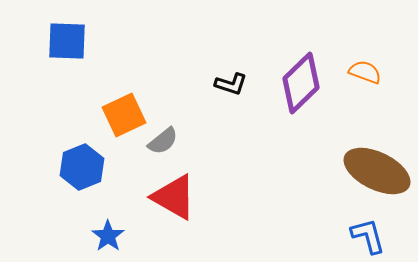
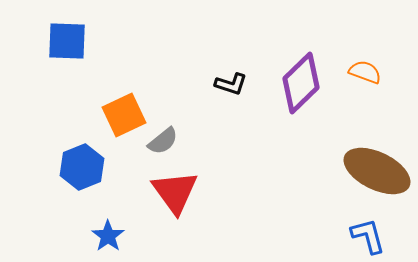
red triangle: moved 1 px right, 5 px up; rotated 24 degrees clockwise
